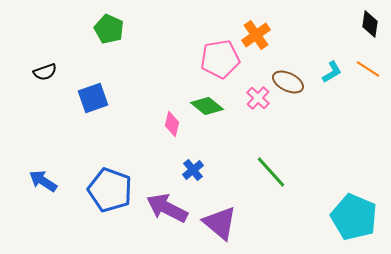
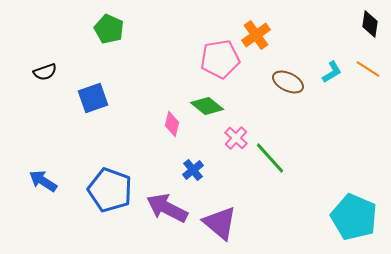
pink cross: moved 22 px left, 40 px down
green line: moved 1 px left, 14 px up
